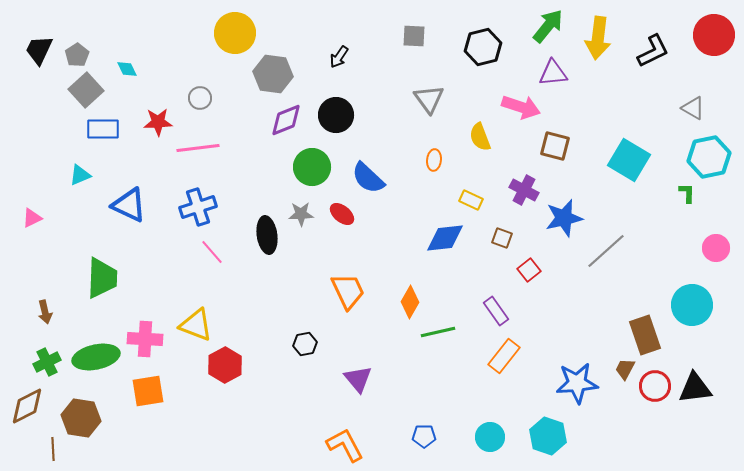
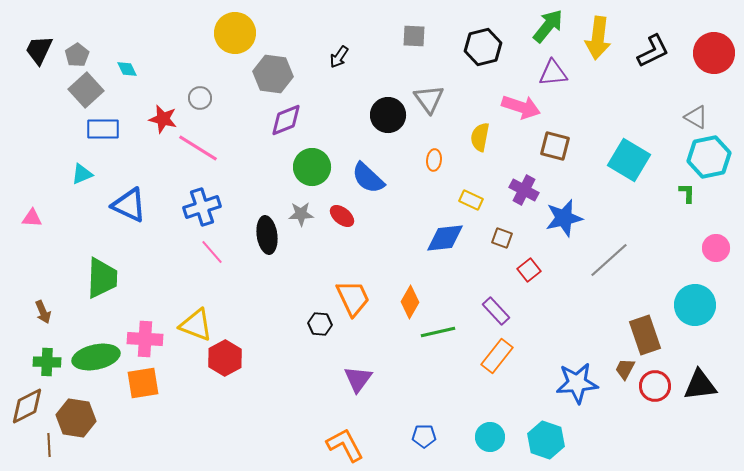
red circle at (714, 35): moved 18 px down
gray triangle at (693, 108): moved 3 px right, 9 px down
black circle at (336, 115): moved 52 px right
red star at (158, 122): moved 5 px right, 3 px up; rotated 16 degrees clockwise
yellow semicircle at (480, 137): rotated 32 degrees clockwise
pink line at (198, 148): rotated 39 degrees clockwise
cyan triangle at (80, 175): moved 2 px right, 1 px up
blue cross at (198, 207): moved 4 px right
red ellipse at (342, 214): moved 2 px down
pink triangle at (32, 218): rotated 30 degrees clockwise
gray line at (606, 251): moved 3 px right, 9 px down
orange trapezoid at (348, 291): moved 5 px right, 7 px down
cyan circle at (692, 305): moved 3 px right
purple rectangle at (496, 311): rotated 8 degrees counterclockwise
brown arrow at (45, 312): moved 2 px left; rotated 10 degrees counterclockwise
black hexagon at (305, 344): moved 15 px right, 20 px up; rotated 15 degrees clockwise
orange rectangle at (504, 356): moved 7 px left
green cross at (47, 362): rotated 28 degrees clockwise
red hexagon at (225, 365): moved 7 px up
purple triangle at (358, 379): rotated 16 degrees clockwise
black triangle at (695, 388): moved 5 px right, 3 px up
orange square at (148, 391): moved 5 px left, 8 px up
brown hexagon at (81, 418): moved 5 px left
cyan hexagon at (548, 436): moved 2 px left, 4 px down
brown line at (53, 449): moved 4 px left, 4 px up
